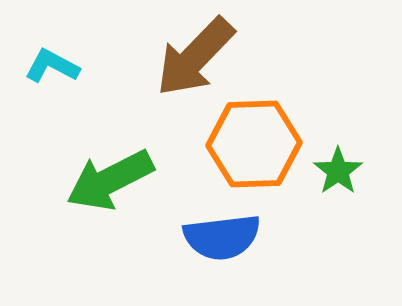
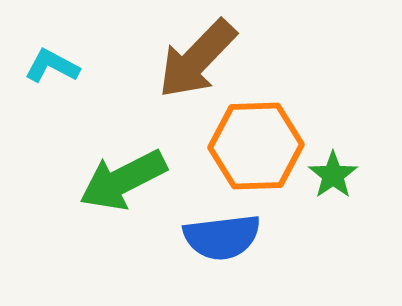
brown arrow: moved 2 px right, 2 px down
orange hexagon: moved 2 px right, 2 px down
green star: moved 5 px left, 4 px down
green arrow: moved 13 px right
